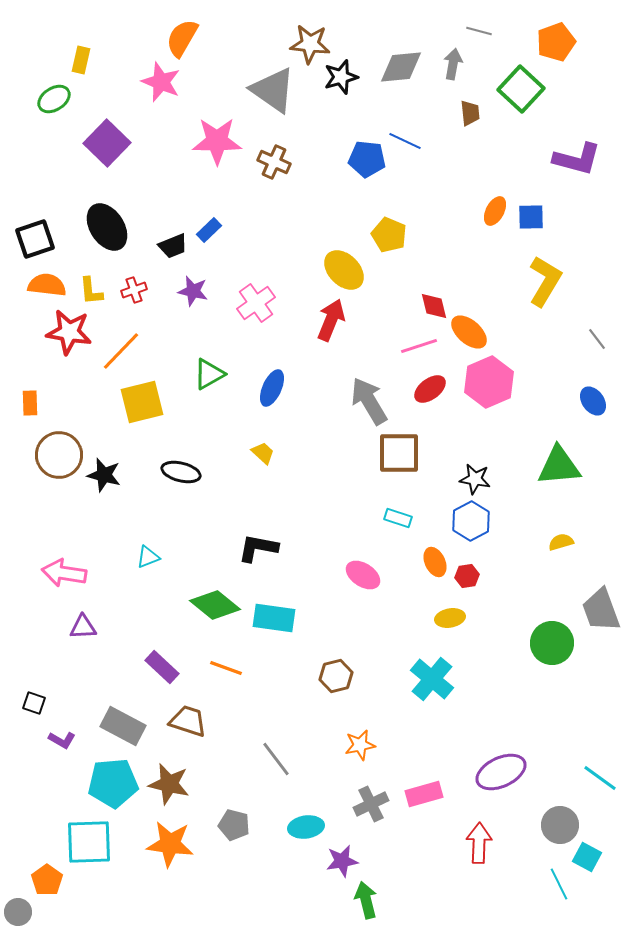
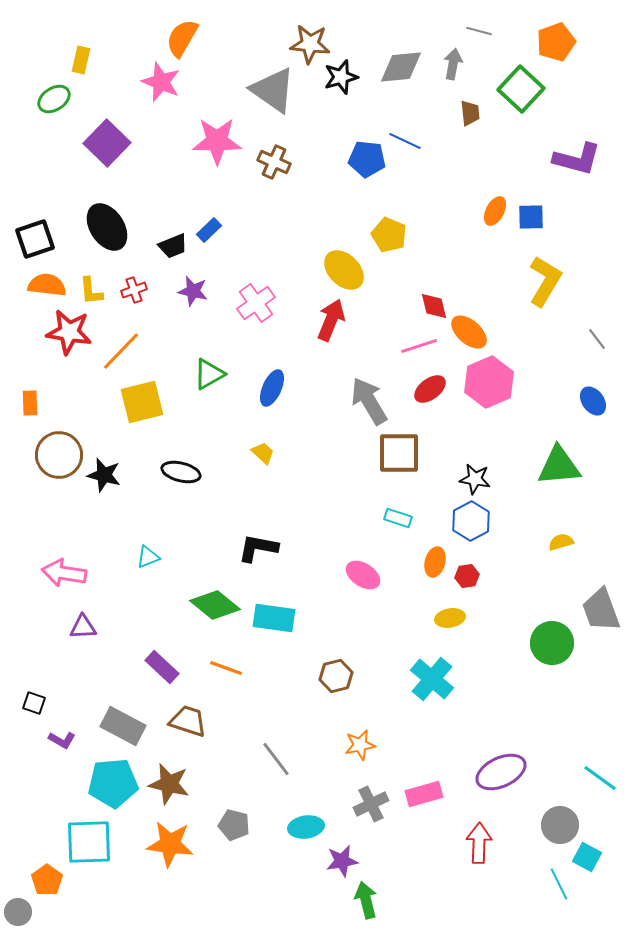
orange ellipse at (435, 562): rotated 40 degrees clockwise
